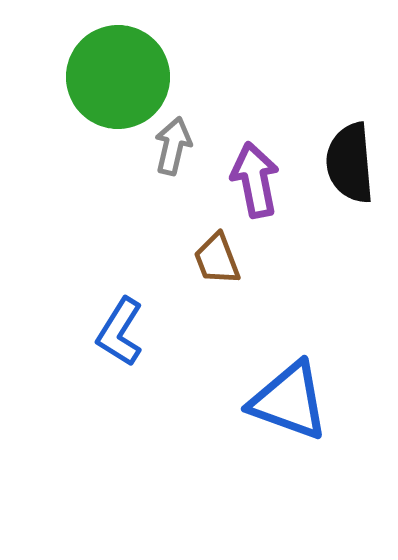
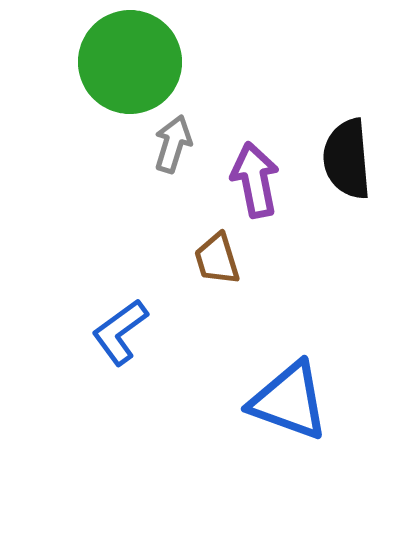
green circle: moved 12 px right, 15 px up
gray arrow: moved 2 px up; rotated 4 degrees clockwise
black semicircle: moved 3 px left, 4 px up
brown trapezoid: rotated 4 degrees clockwise
blue L-shape: rotated 22 degrees clockwise
